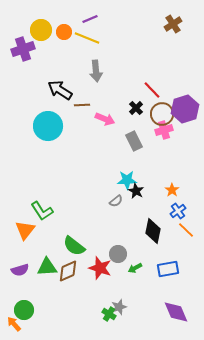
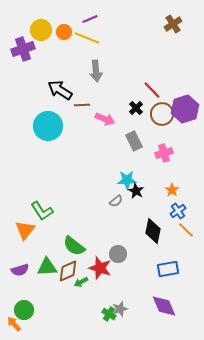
pink cross: moved 23 px down
green arrow: moved 54 px left, 14 px down
gray star: moved 1 px right, 2 px down
purple diamond: moved 12 px left, 6 px up
